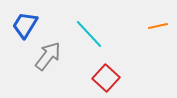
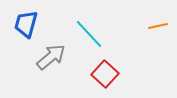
blue trapezoid: moved 1 px right, 1 px up; rotated 16 degrees counterclockwise
gray arrow: moved 3 px right, 1 px down; rotated 12 degrees clockwise
red square: moved 1 px left, 4 px up
